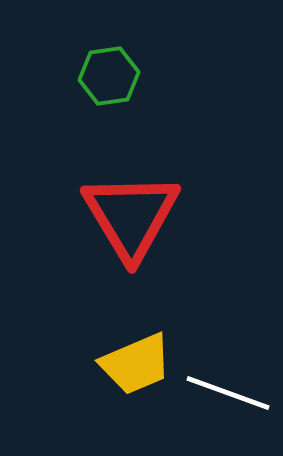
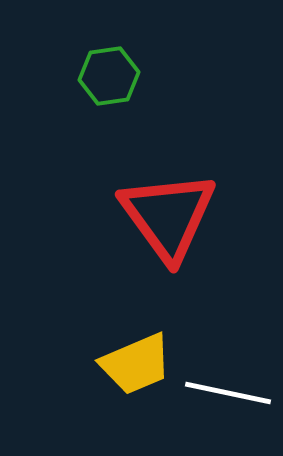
red triangle: moved 37 px right; rotated 5 degrees counterclockwise
white line: rotated 8 degrees counterclockwise
